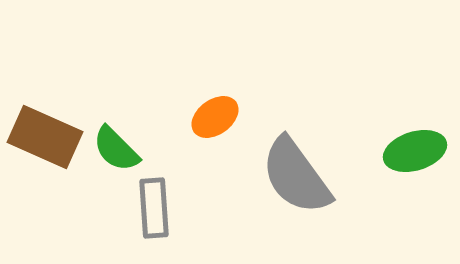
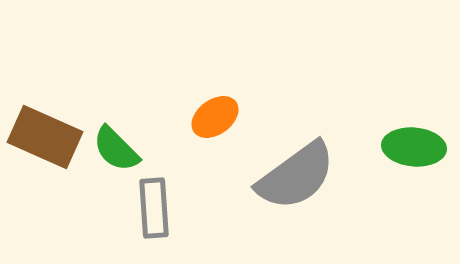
green ellipse: moved 1 px left, 4 px up; rotated 22 degrees clockwise
gray semicircle: rotated 90 degrees counterclockwise
